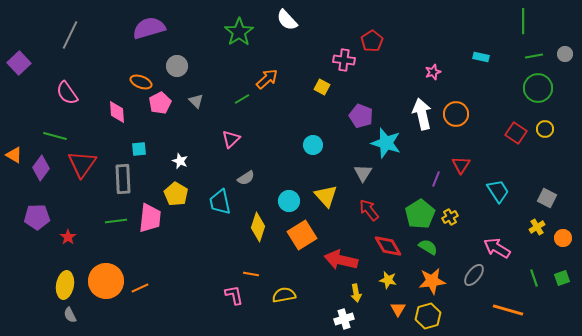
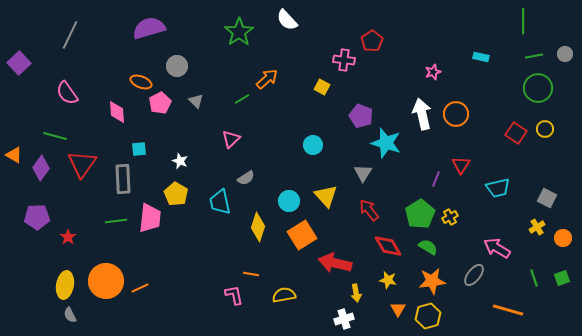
cyan trapezoid at (498, 191): moved 3 px up; rotated 110 degrees clockwise
red arrow at (341, 260): moved 6 px left, 3 px down
